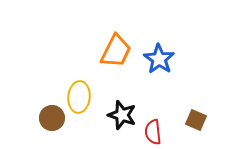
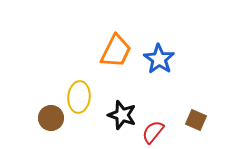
brown circle: moved 1 px left
red semicircle: rotated 45 degrees clockwise
